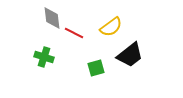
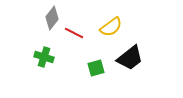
gray diamond: rotated 45 degrees clockwise
black trapezoid: moved 3 px down
